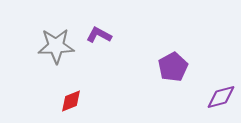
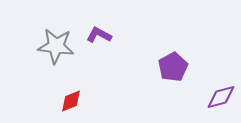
gray star: rotated 9 degrees clockwise
